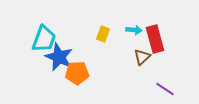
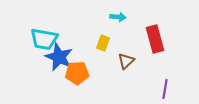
cyan arrow: moved 16 px left, 13 px up
yellow rectangle: moved 9 px down
cyan trapezoid: rotated 80 degrees clockwise
brown triangle: moved 16 px left, 4 px down
purple line: rotated 66 degrees clockwise
